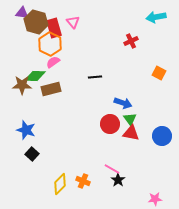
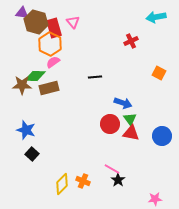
brown rectangle: moved 2 px left, 1 px up
yellow diamond: moved 2 px right
